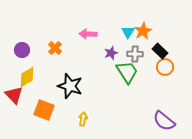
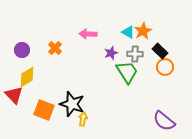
cyan triangle: rotated 32 degrees counterclockwise
black star: moved 2 px right, 18 px down
